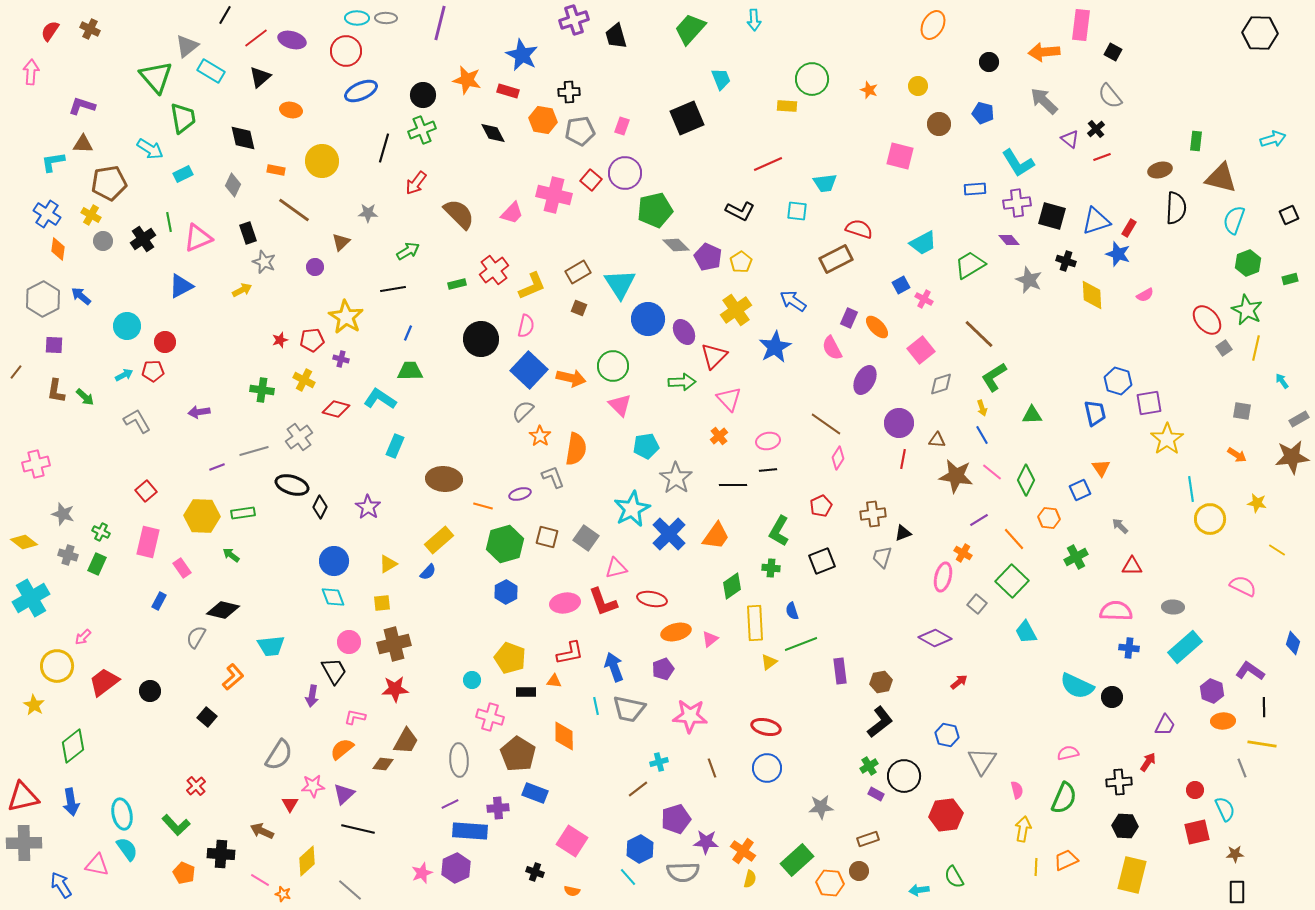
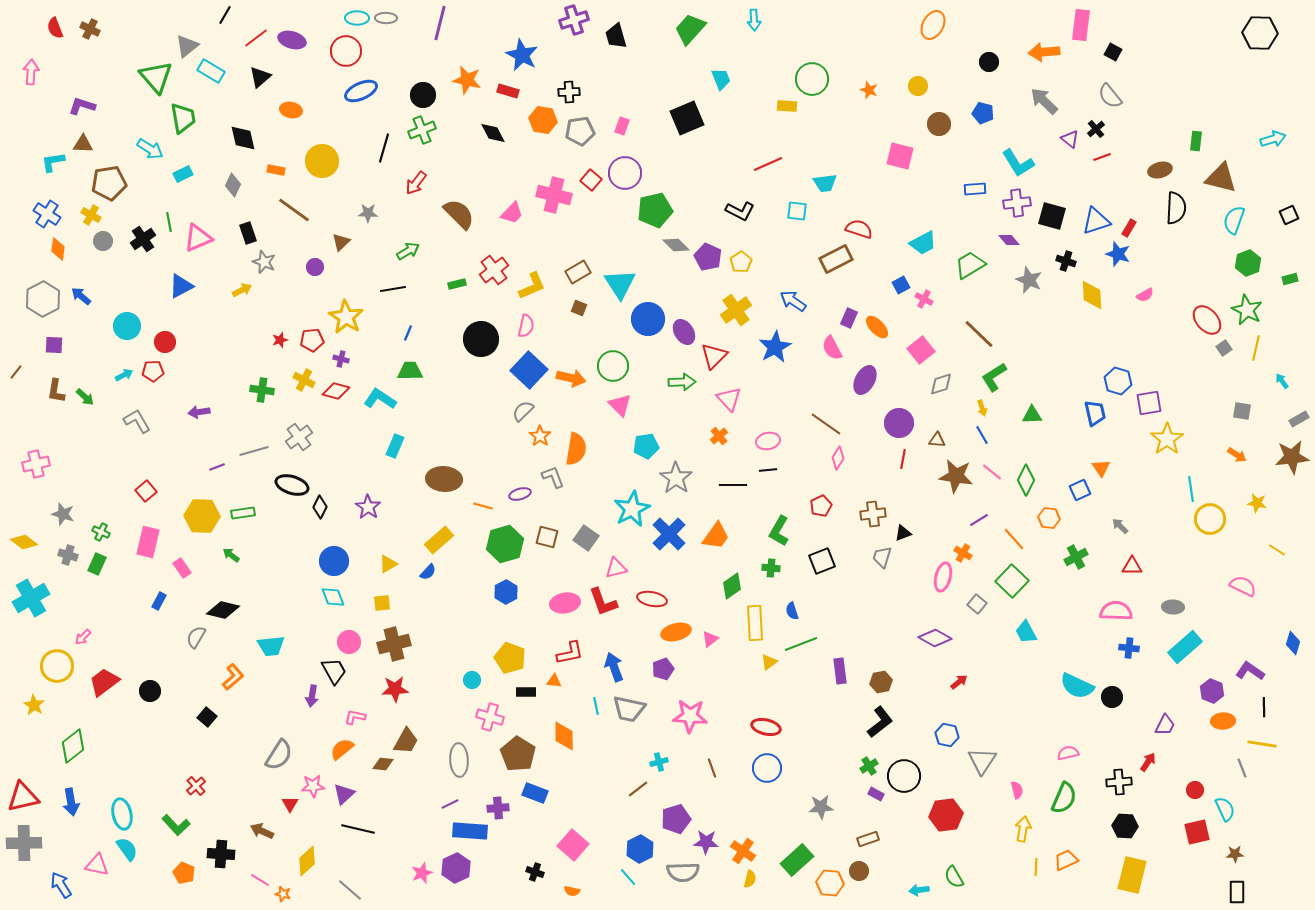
red semicircle at (50, 31): moved 5 px right, 3 px up; rotated 55 degrees counterclockwise
red diamond at (336, 409): moved 18 px up
pink square at (572, 841): moved 1 px right, 4 px down; rotated 8 degrees clockwise
